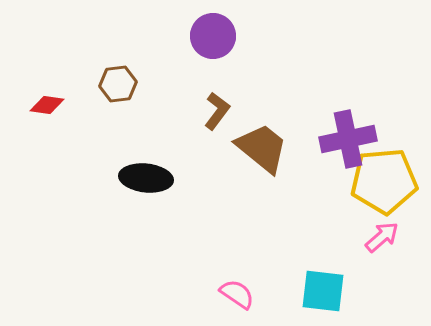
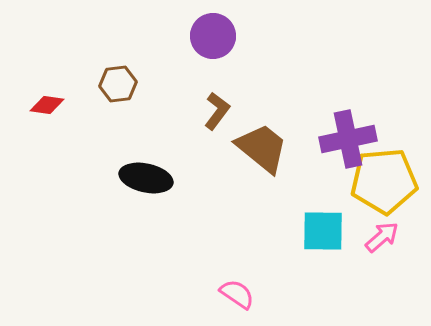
black ellipse: rotated 6 degrees clockwise
cyan square: moved 60 px up; rotated 6 degrees counterclockwise
